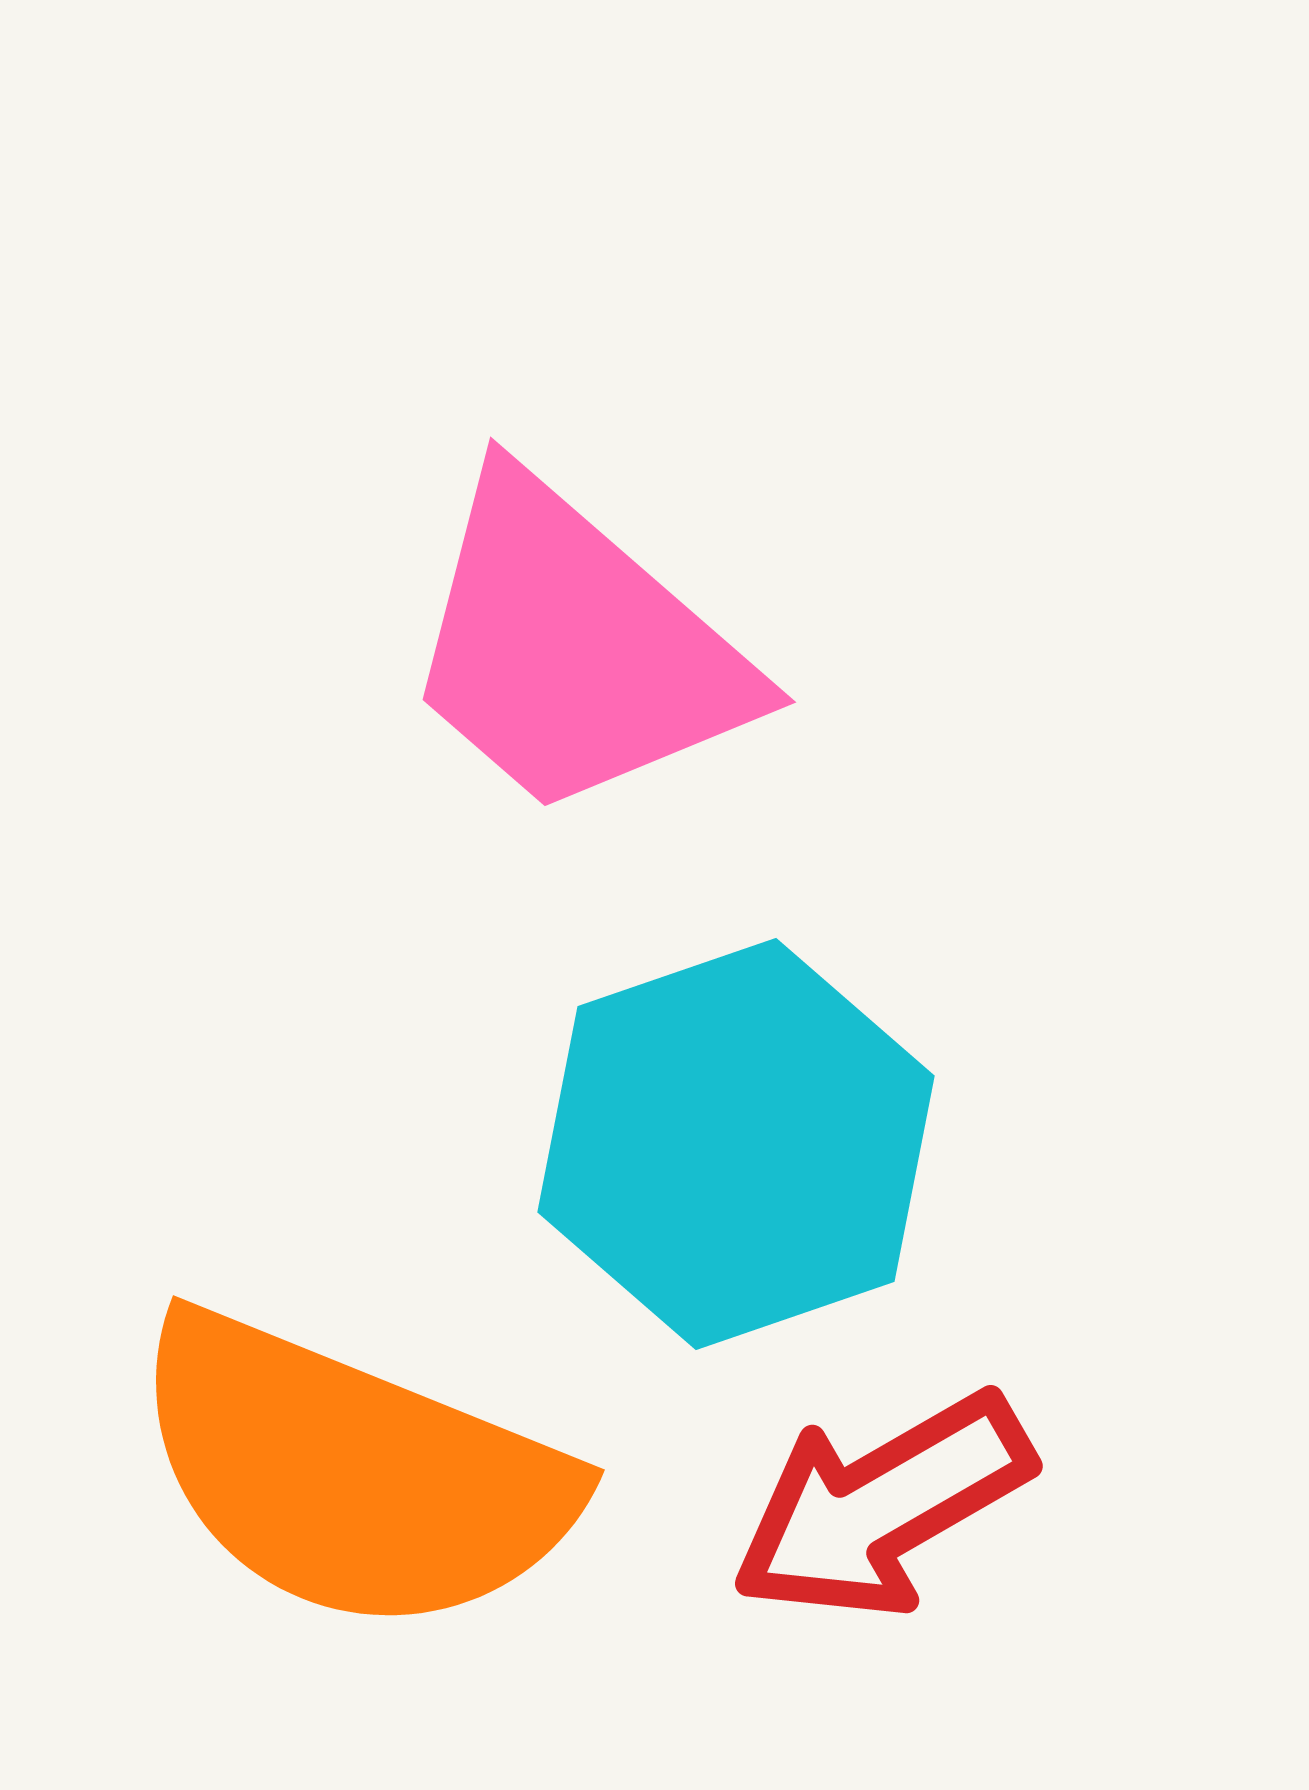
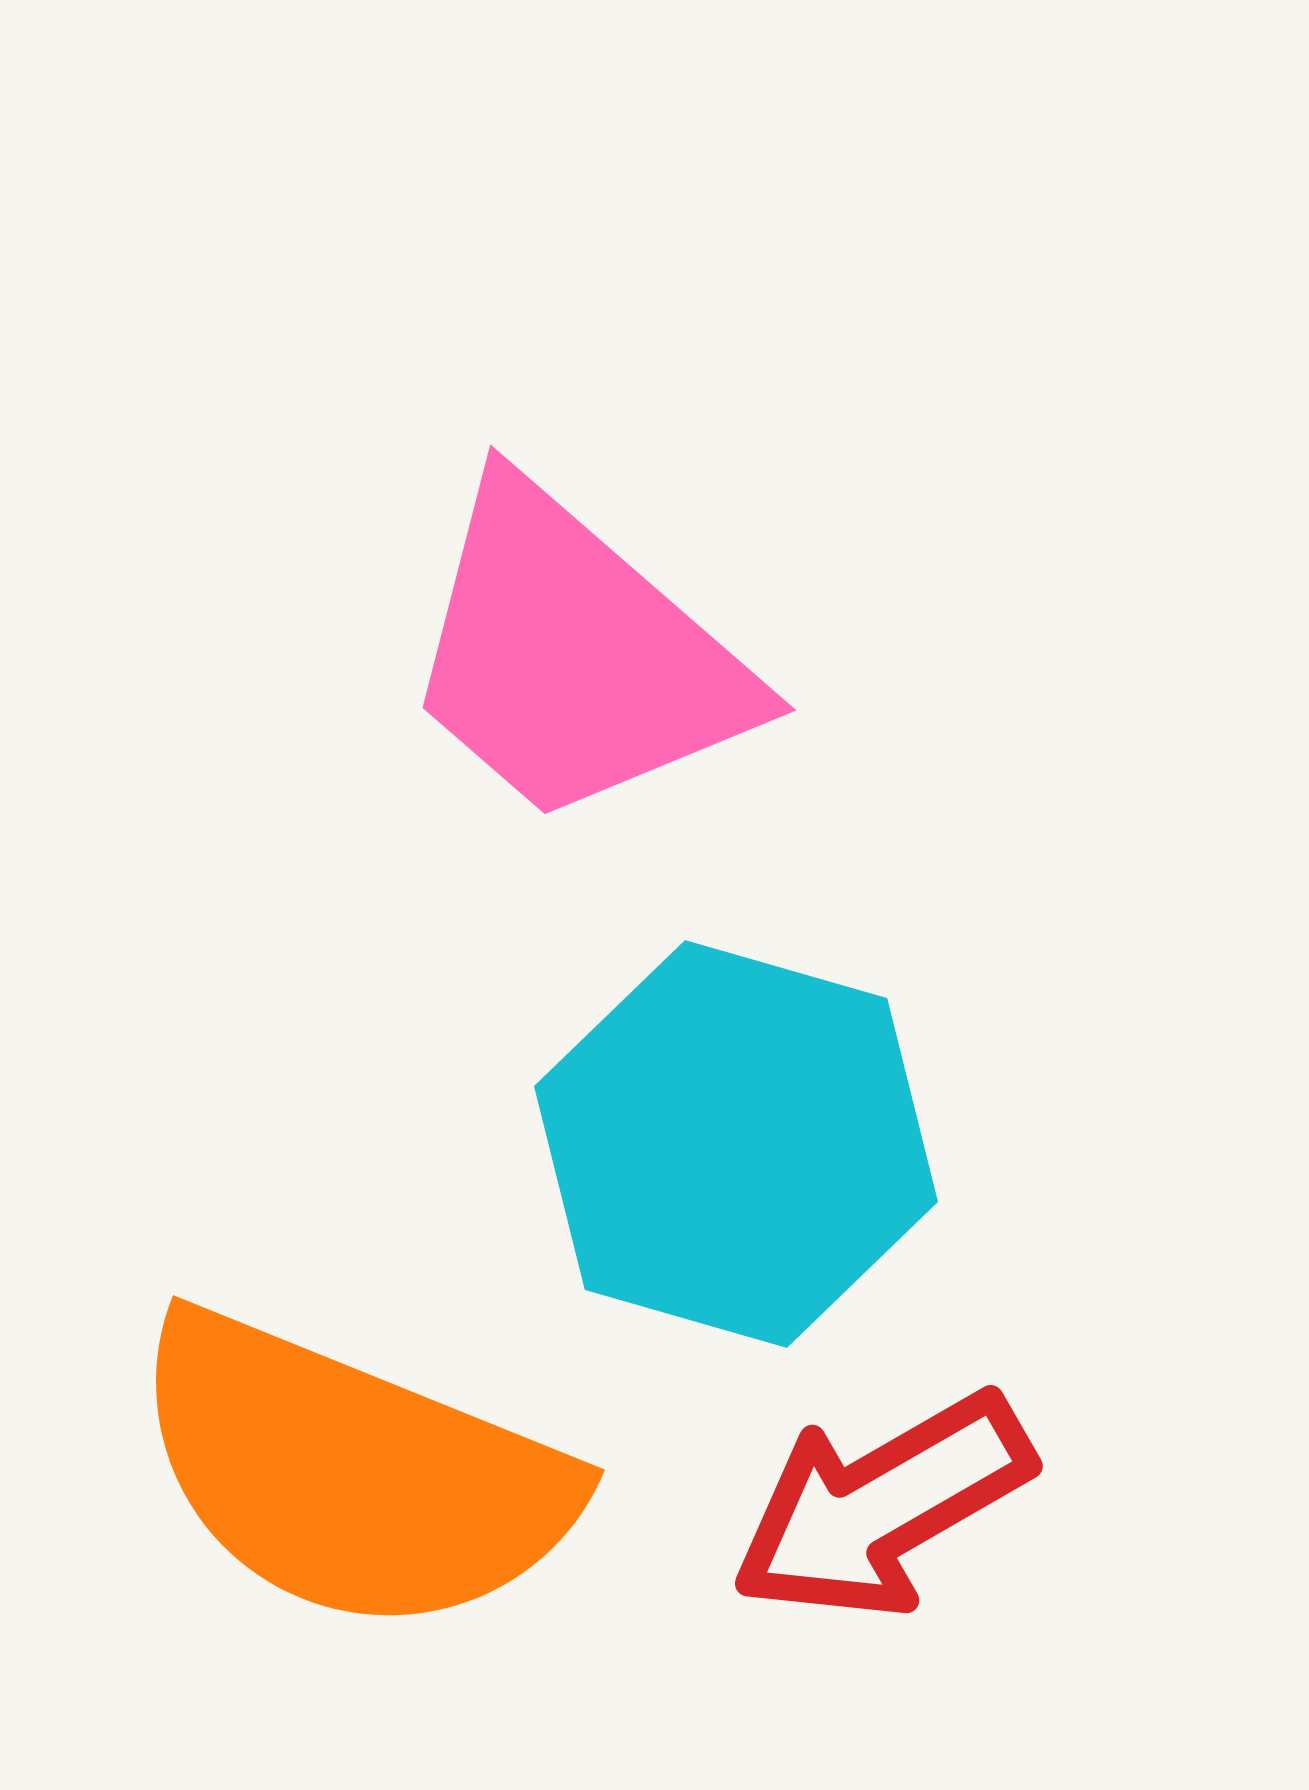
pink trapezoid: moved 8 px down
cyan hexagon: rotated 25 degrees counterclockwise
